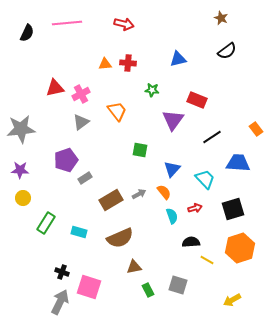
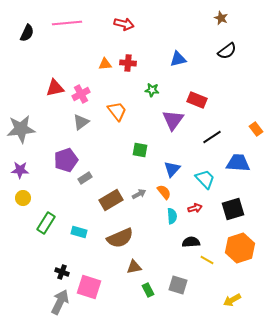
cyan semicircle at (172, 216): rotated 14 degrees clockwise
